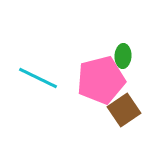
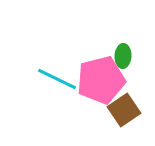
cyan line: moved 19 px right, 1 px down
